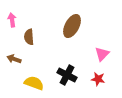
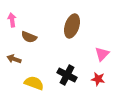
brown ellipse: rotated 10 degrees counterclockwise
brown semicircle: rotated 63 degrees counterclockwise
